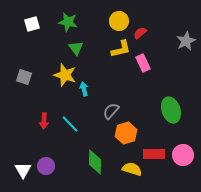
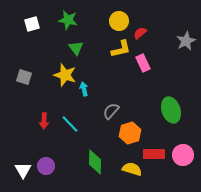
green star: moved 2 px up
orange hexagon: moved 4 px right
